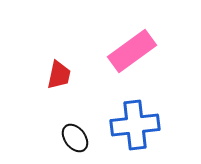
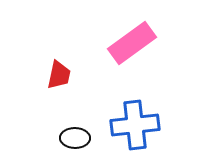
pink rectangle: moved 8 px up
black ellipse: rotated 52 degrees counterclockwise
